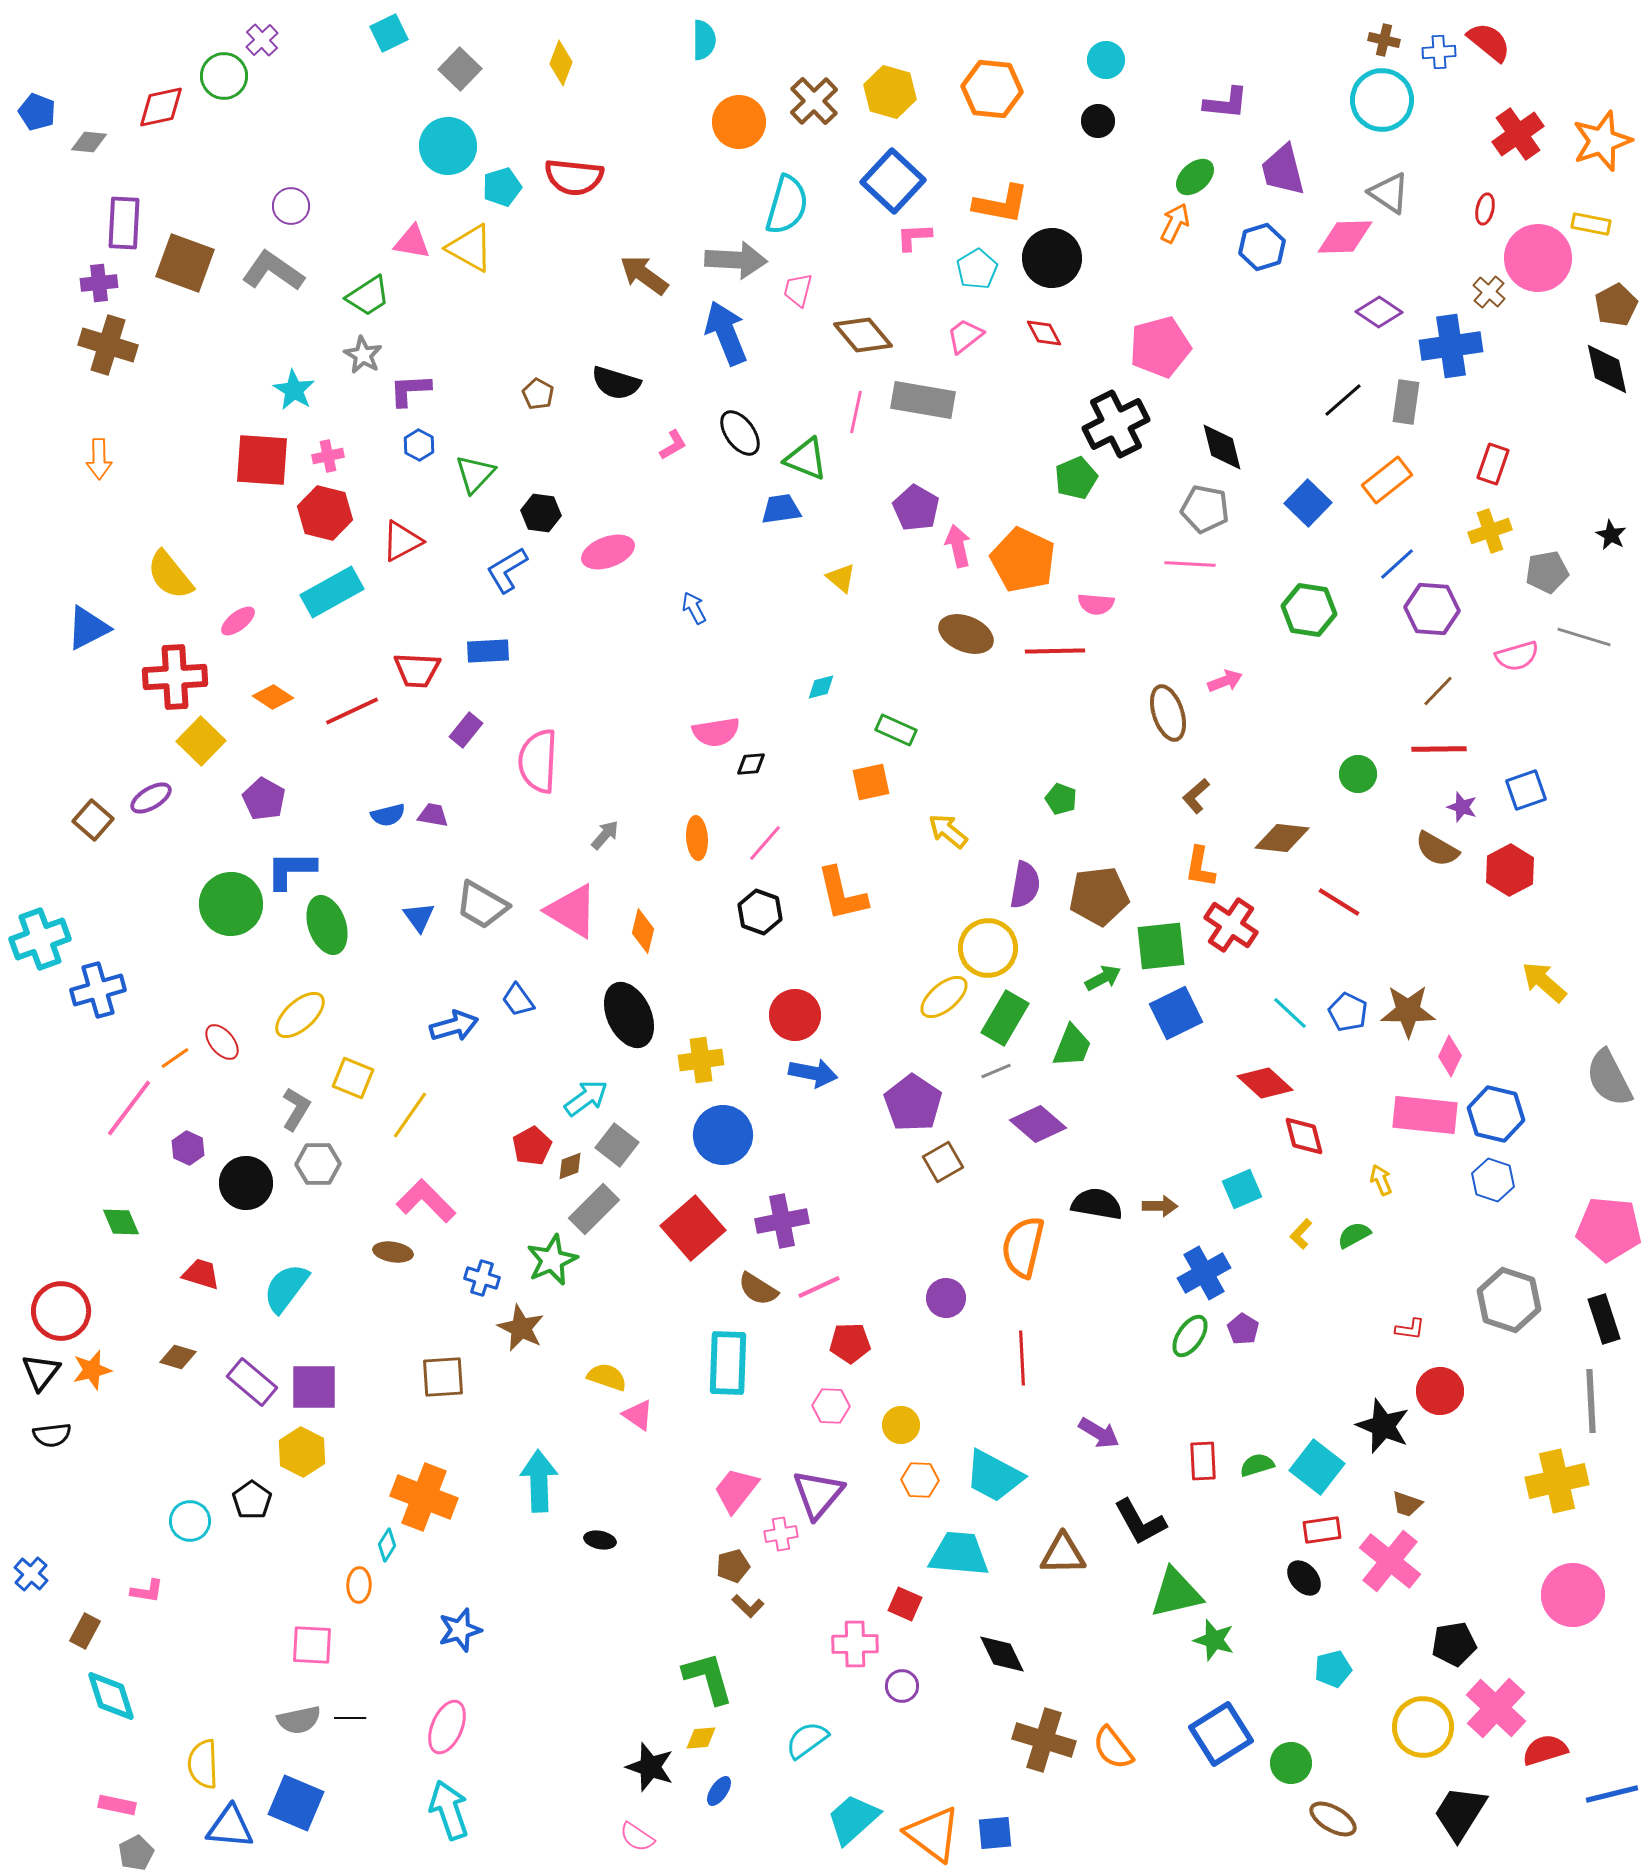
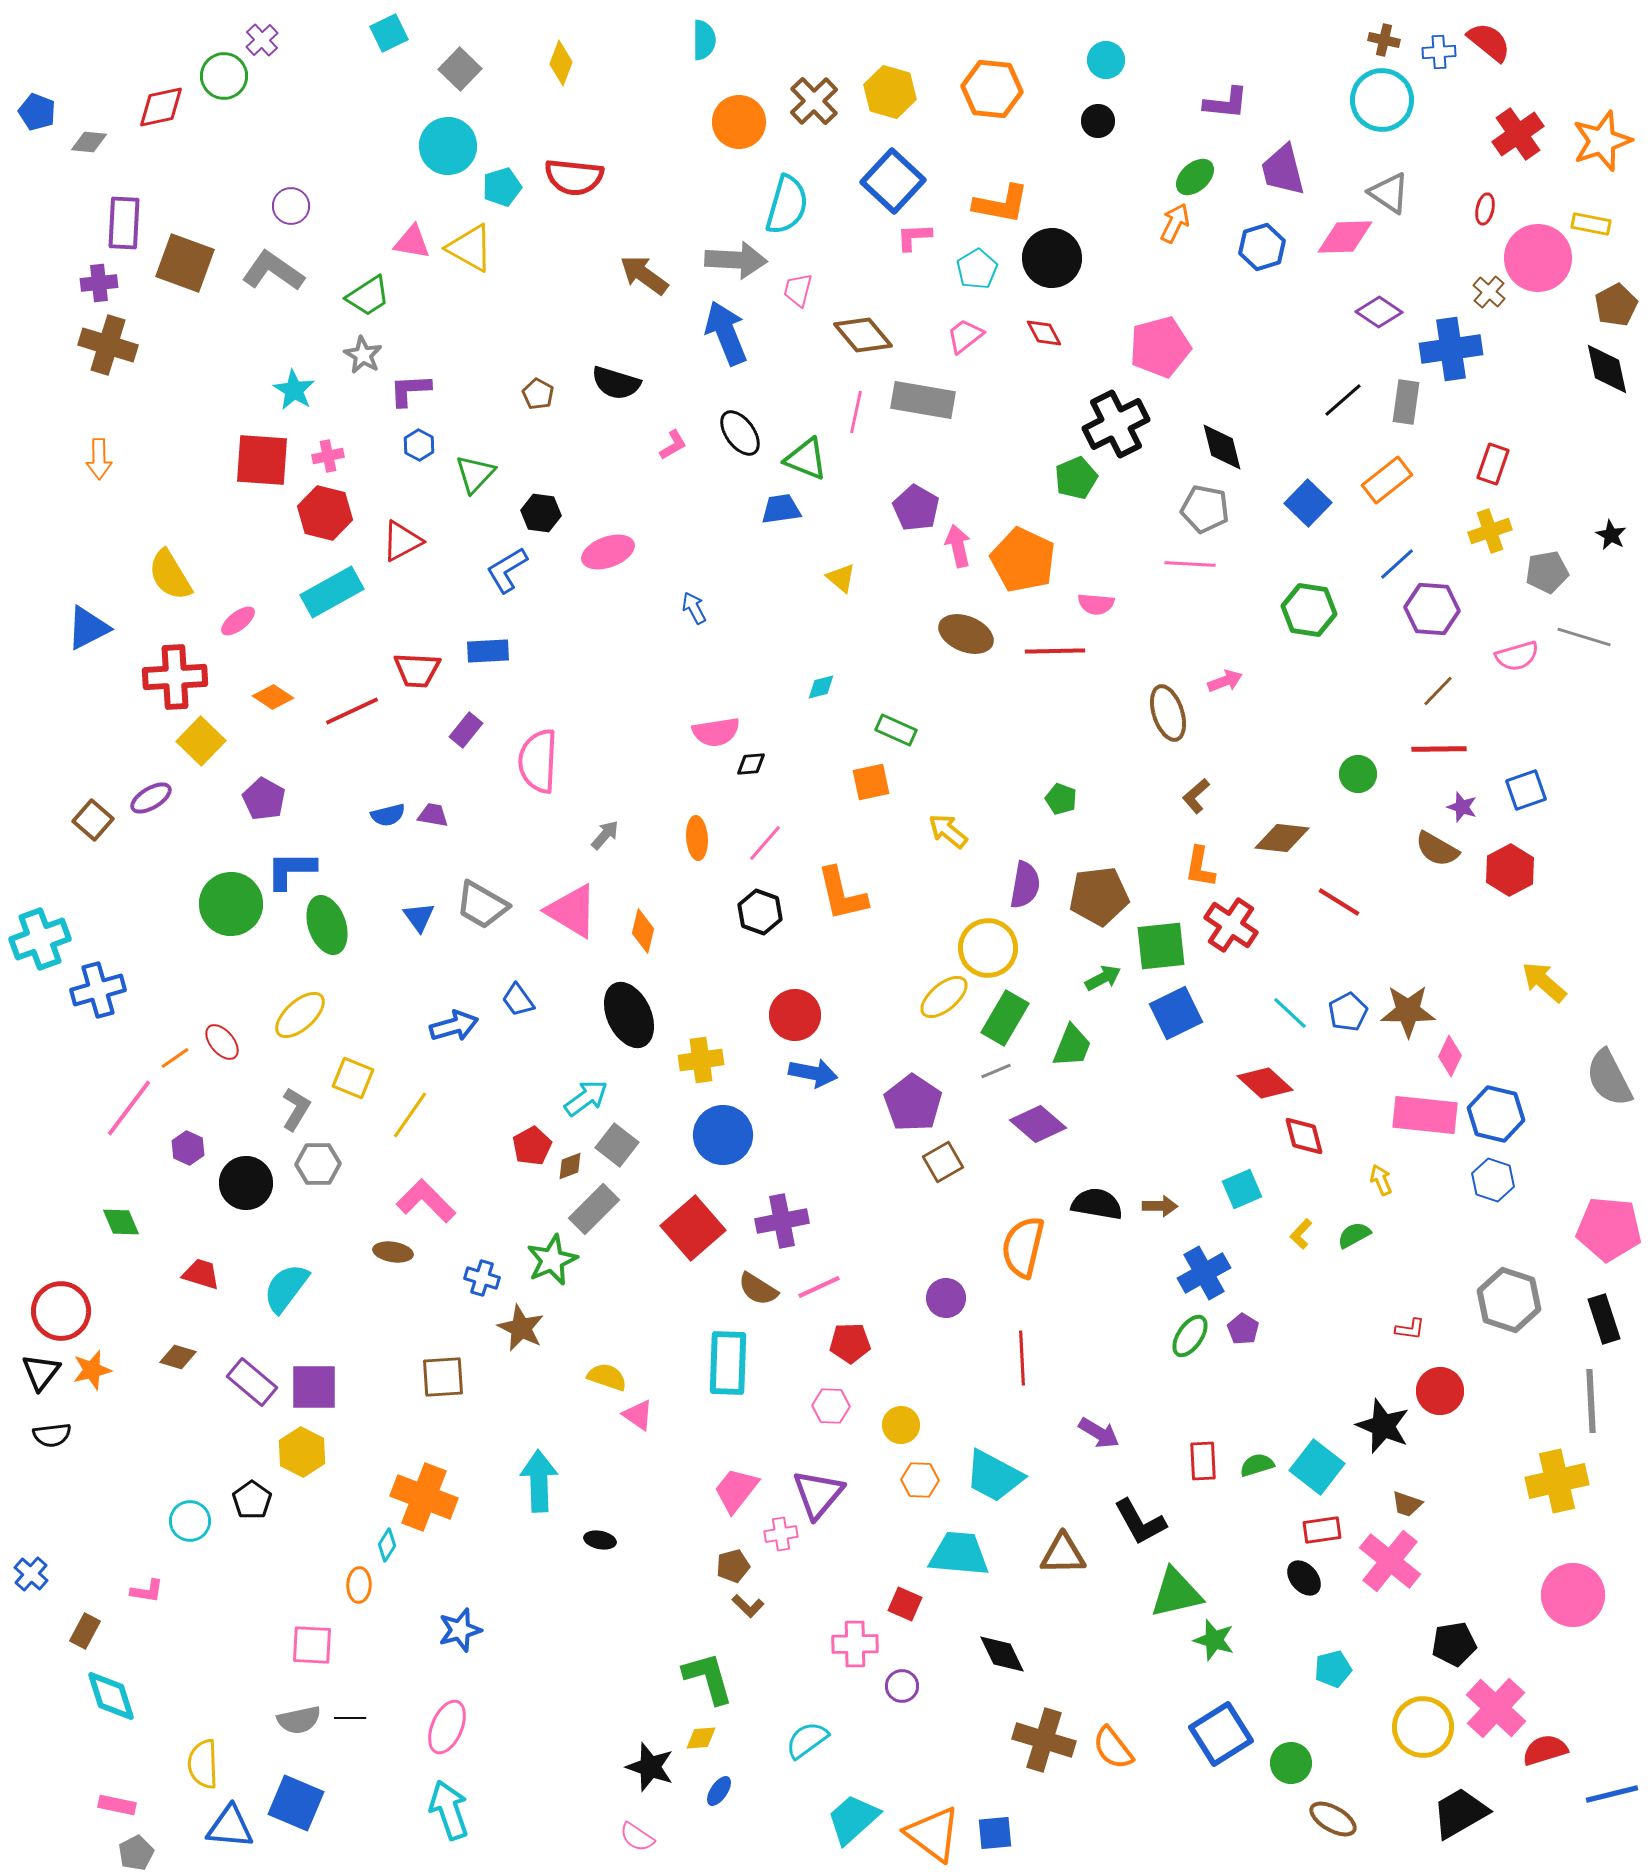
blue cross at (1451, 346): moved 3 px down
yellow semicircle at (170, 575): rotated 8 degrees clockwise
blue pentagon at (1348, 1012): rotated 18 degrees clockwise
black trapezoid at (1460, 1813): rotated 28 degrees clockwise
